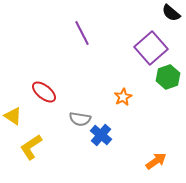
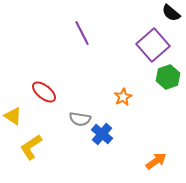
purple square: moved 2 px right, 3 px up
blue cross: moved 1 px right, 1 px up
